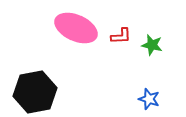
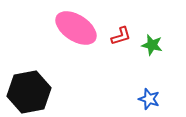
pink ellipse: rotated 9 degrees clockwise
red L-shape: rotated 15 degrees counterclockwise
black hexagon: moved 6 px left
